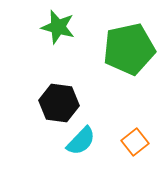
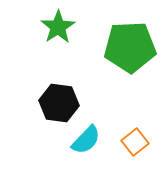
green star: rotated 24 degrees clockwise
green pentagon: moved 1 px right, 2 px up; rotated 9 degrees clockwise
cyan semicircle: moved 5 px right, 1 px up
